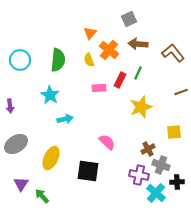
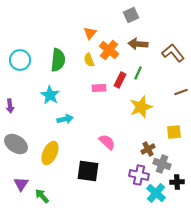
gray square: moved 2 px right, 4 px up
gray ellipse: rotated 65 degrees clockwise
yellow ellipse: moved 1 px left, 5 px up
gray cross: moved 1 px right, 1 px up
